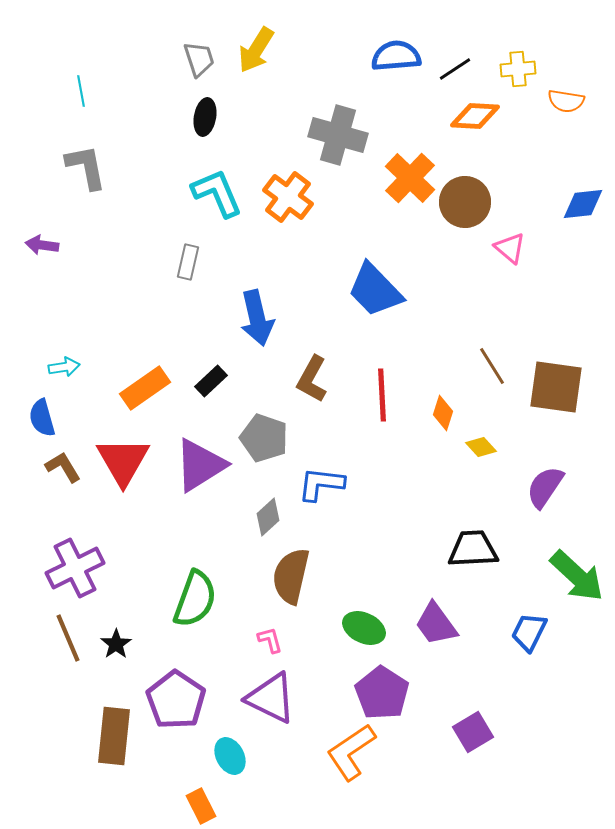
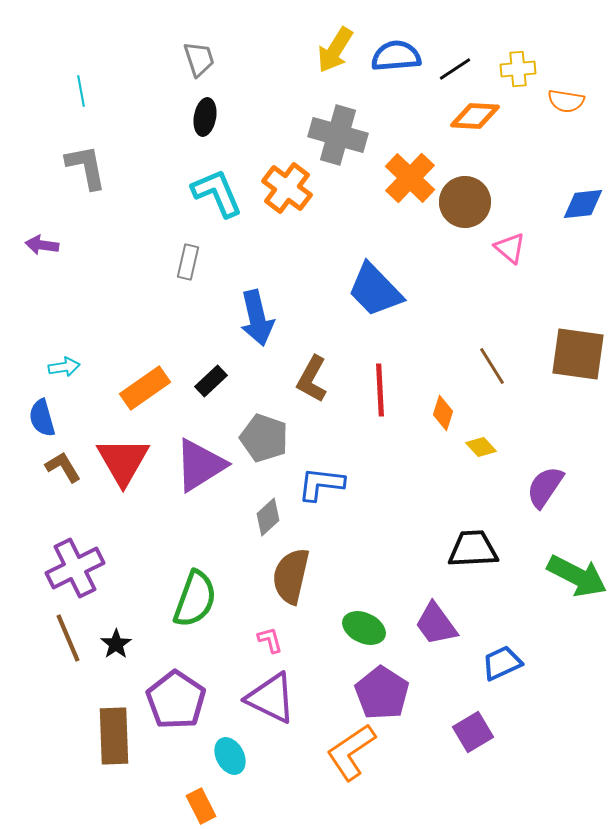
yellow arrow at (256, 50): moved 79 px right
orange cross at (288, 197): moved 1 px left, 9 px up
brown square at (556, 387): moved 22 px right, 33 px up
red line at (382, 395): moved 2 px left, 5 px up
green arrow at (577, 576): rotated 16 degrees counterclockwise
blue trapezoid at (529, 632): moved 27 px left, 31 px down; rotated 39 degrees clockwise
brown rectangle at (114, 736): rotated 8 degrees counterclockwise
